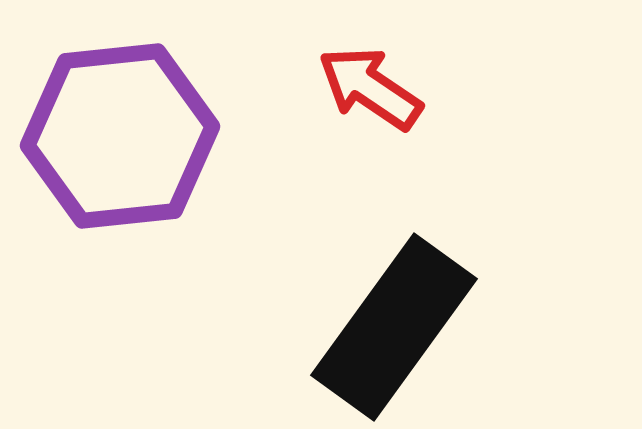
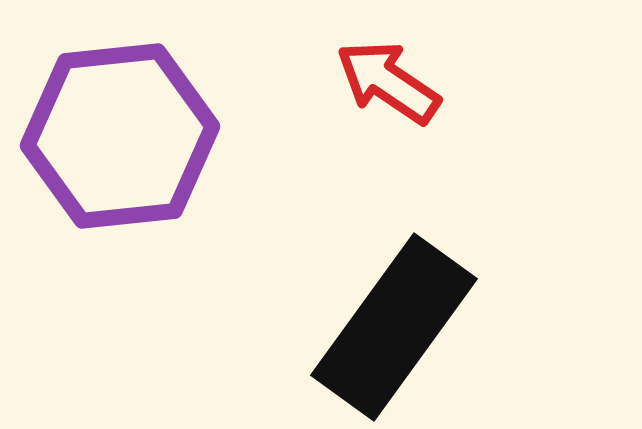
red arrow: moved 18 px right, 6 px up
